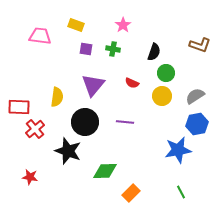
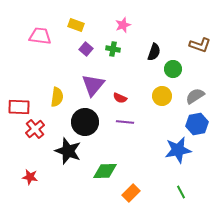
pink star: rotated 14 degrees clockwise
purple square: rotated 32 degrees clockwise
green circle: moved 7 px right, 4 px up
red semicircle: moved 12 px left, 15 px down
